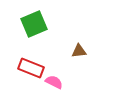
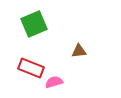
pink semicircle: rotated 42 degrees counterclockwise
